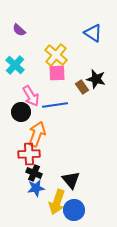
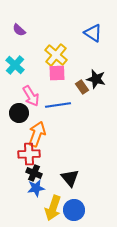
blue line: moved 3 px right
black circle: moved 2 px left, 1 px down
black triangle: moved 1 px left, 2 px up
yellow arrow: moved 4 px left, 6 px down
